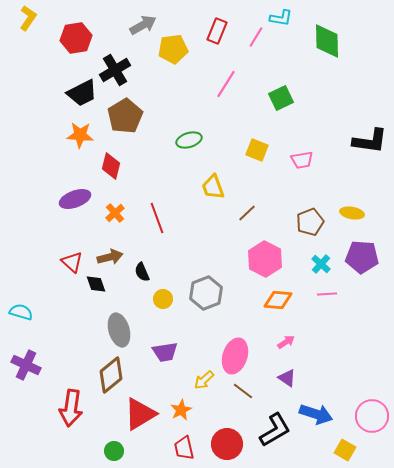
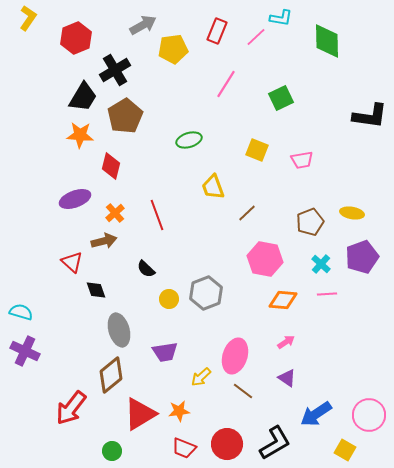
pink line at (256, 37): rotated 15 degrees clockwise
red hexagon at (76, 38): rotated 12 degrees counterclockwise
black trapezoid at (82, 93): moved 1 px right, 4 px down; rotated 32 degrees counterclockwise
black L-shape at (370, 141): moved 25 px up
red line at (157, 218): moved 3 px up
brown arrow at (110, 257): moved 6 px left, 16 px up
purple pentagon at (362, 257): rotated 24 degrees counterclockwise
pink hexagon at (265, 259): rotated 16 degrees counterclockwise
black semicircle at (142, 272): moved 4 px right, 3 px up; rotated 24 degrees counterclockwise
black diamond at (96, 284): moved 6 px down
yellow circle at (163, 299): moved 6 px right
orange diamond at (278, 300): moved 5 px right
purple cross at (26, 365): moved 1 px left, 14 px up
yellow arrow at (204, 380): moved 3 px left, 3 px up
red arrow at (71, 408): rotated 30 degrees clockwise
orange star at (181, 410): moved 2 px left, 1 px down; rotated 20 degrees clockwise
blue arrow at (316, 414): rotated 128 degrees clockwise
pink circle at (372, 416): moved 3 px left, 1 px up
black L-shape at (275, 430): moved 13 px down
red trapezoid at (184, 448): rotated 55 degrees counterclockwise
green circle at (114, 451): moved 2 px left
